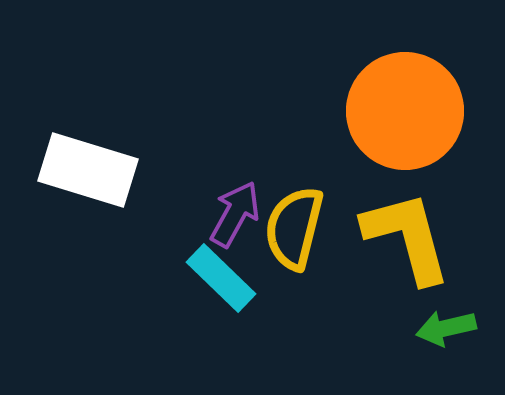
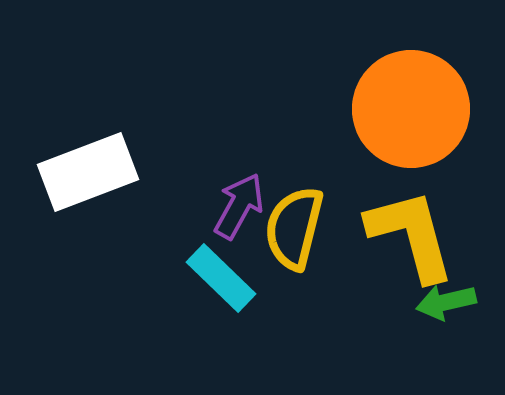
orange circle: moved 6 px right, 2 px up
white rectangle: moved 2 px down; rotated 38 degrees counterclockwise
purple arrow: moved 4 px right, 8 px up
yellow L-shape: moved 4 px right, 2 px up
green arrow: moved 26 px up
